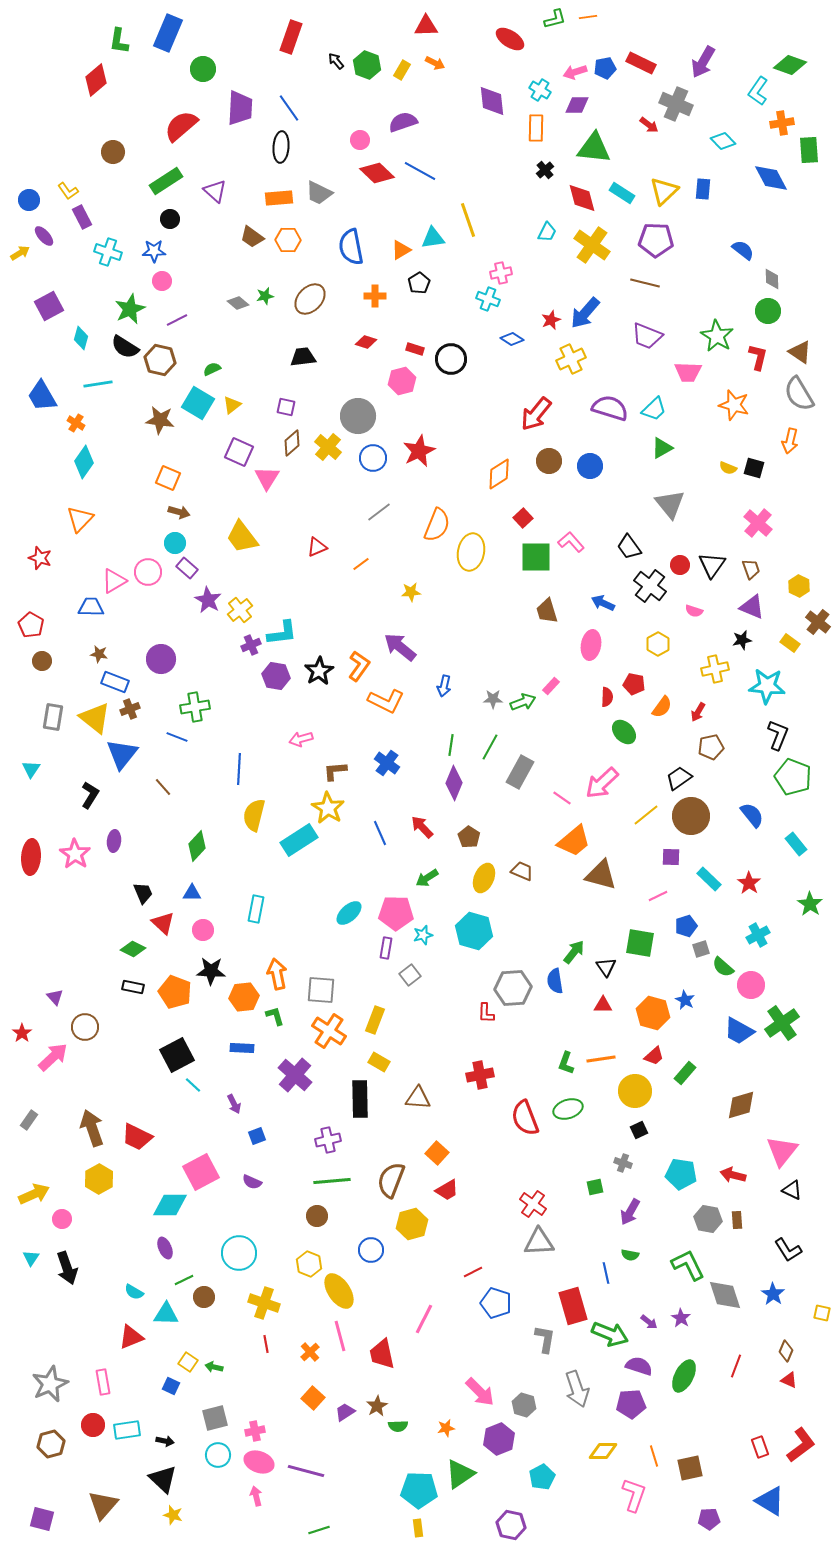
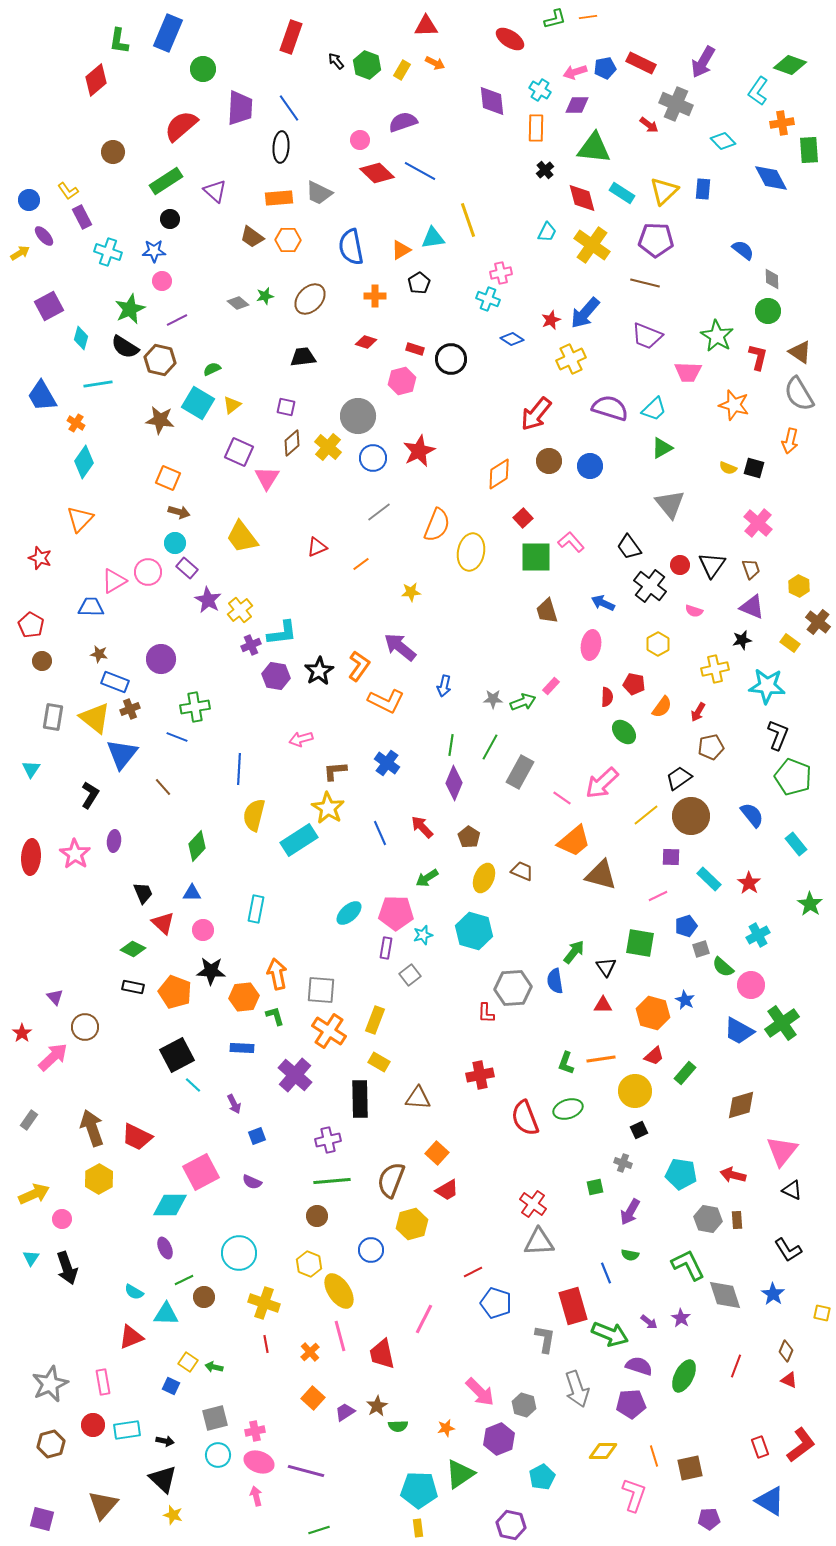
blue line at (606, 1273): rotated 10 degrees counterclockwise
